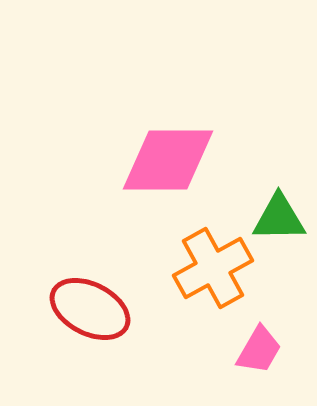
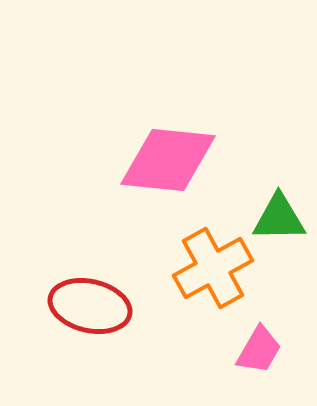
pink diamond: rotated 6 degrees clockwise
red ellipse: moved 3 px up; rotated 14 degrees counterclockwise
